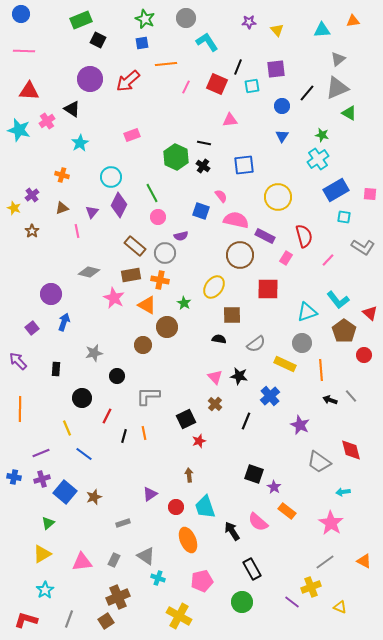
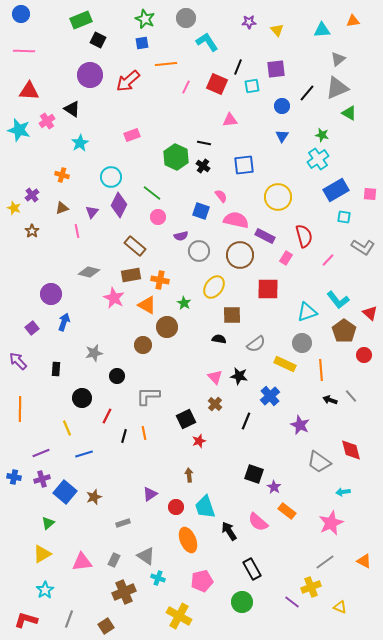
purple circle at (90, 79): moved 4 px up
green line at (152, 193): rotated 24 degrees counterclockwise
gray circle at (165, 253): moved 34 px right, 2 px up
blue line at (84, 454): rotated 54 degrees counterclockwise
pink star at (331, 523): rotated 15 degrees clockwise
black arrow at (232, 531): moved 3 px left
brown cross at (118, 597): moved 6 px right, 5 px up
brown square at (106, 621): moved 5 px down
